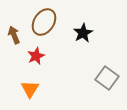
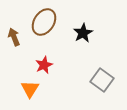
brown arrow: moved 2 px down
red star: moved 8 px right, 9 px down
gray square: moved 5 px left, 2 px down
